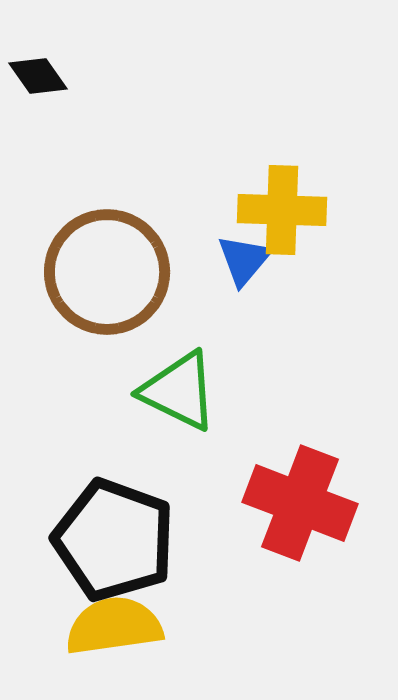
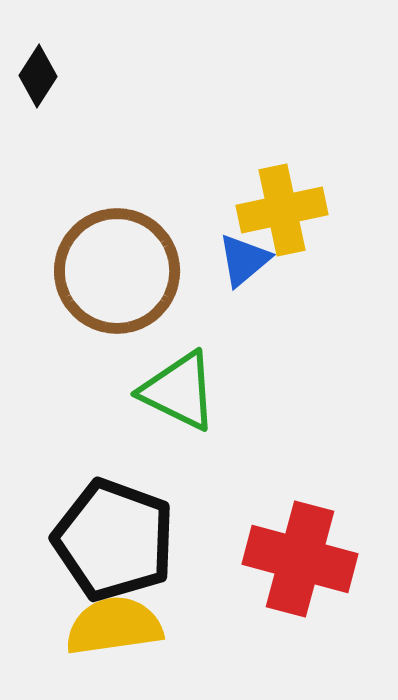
black diamond: rotated 68 degrees clockwise
yellow cross: rotated 14 degrees counterclockwise
blue triangle: rotated 10 degrees clockwise
brown circle: moved 10 px right, 1 px up
red cross: moved 56 px down; rotated 6 degrees counterclockwise
